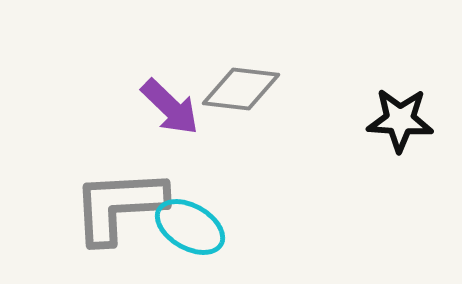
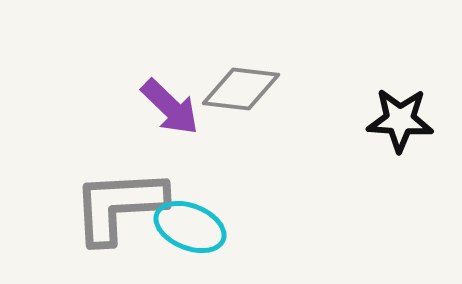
cyan ellipse: rotated 8 degrees counterclockwise
